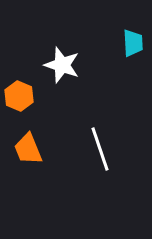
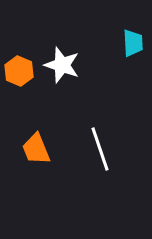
orange hexagon: moved 25 px up
orange trapezoid: moved 8 px right
